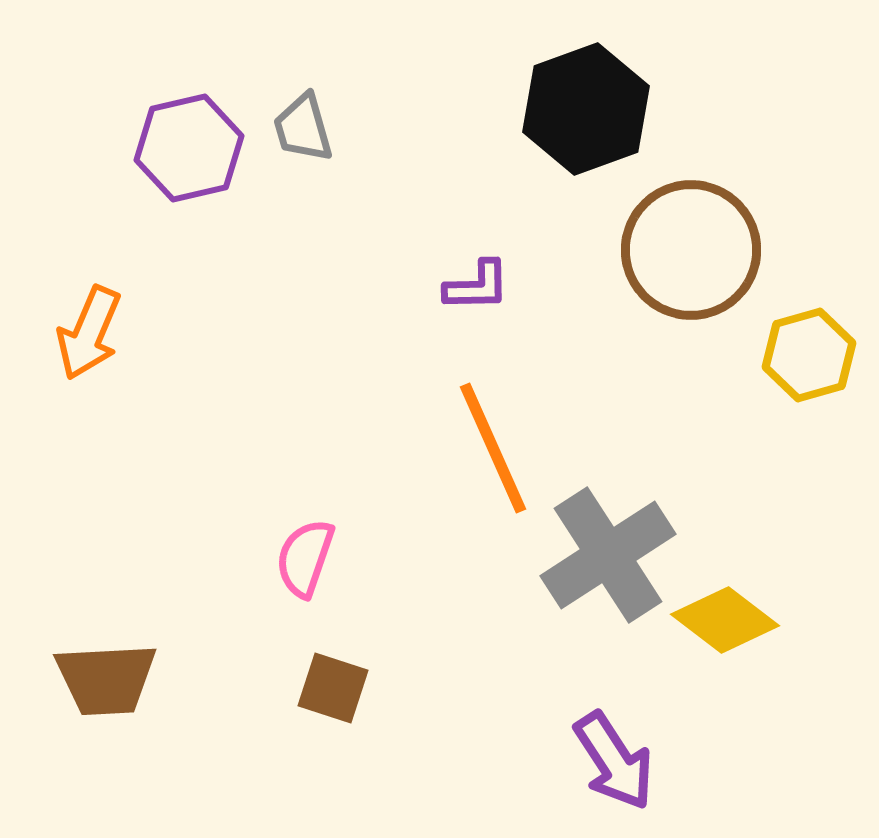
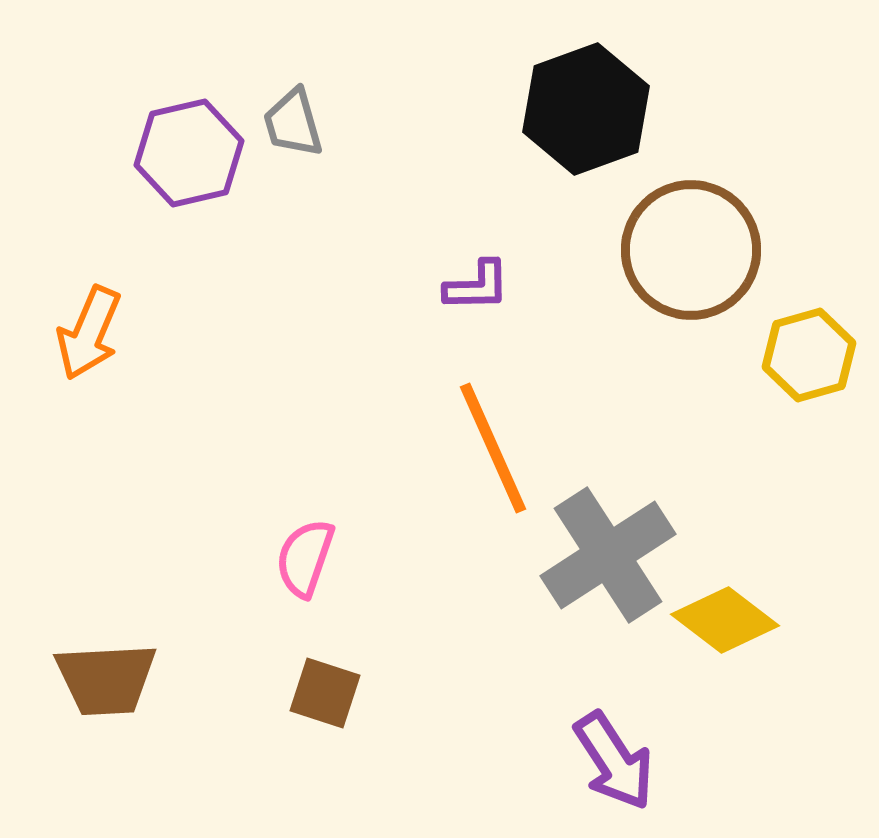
gray trapezoid: moved 10 px left, 5 px up
purple hexagon: moved 5 px down
brown square: moved 8 px left, 5 px down
